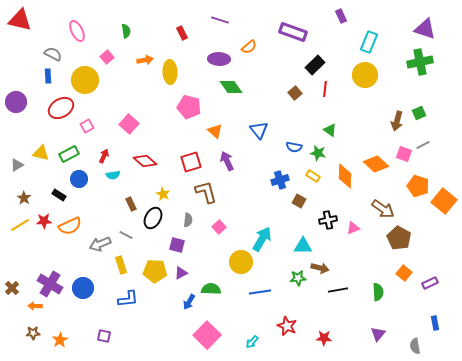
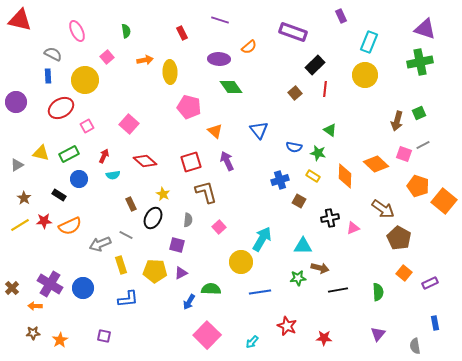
black cross at (328, 220): moved 2 px right, 2 px up
